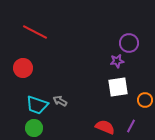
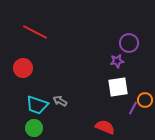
purple line: moved 2 px right, 18 px up
